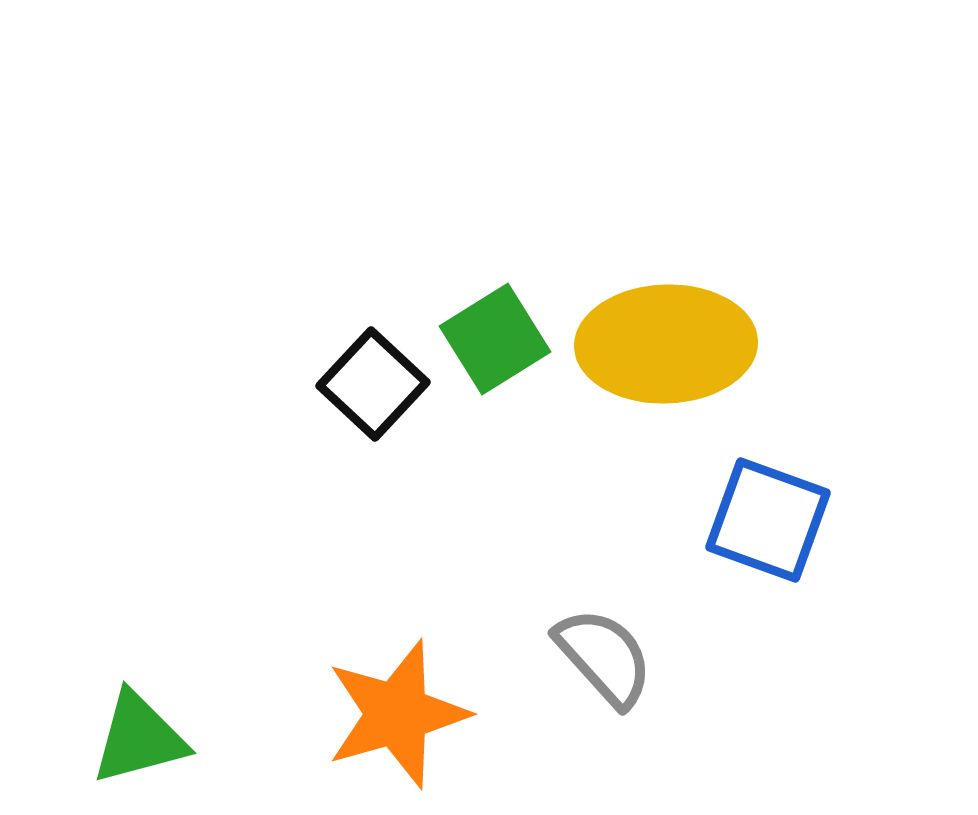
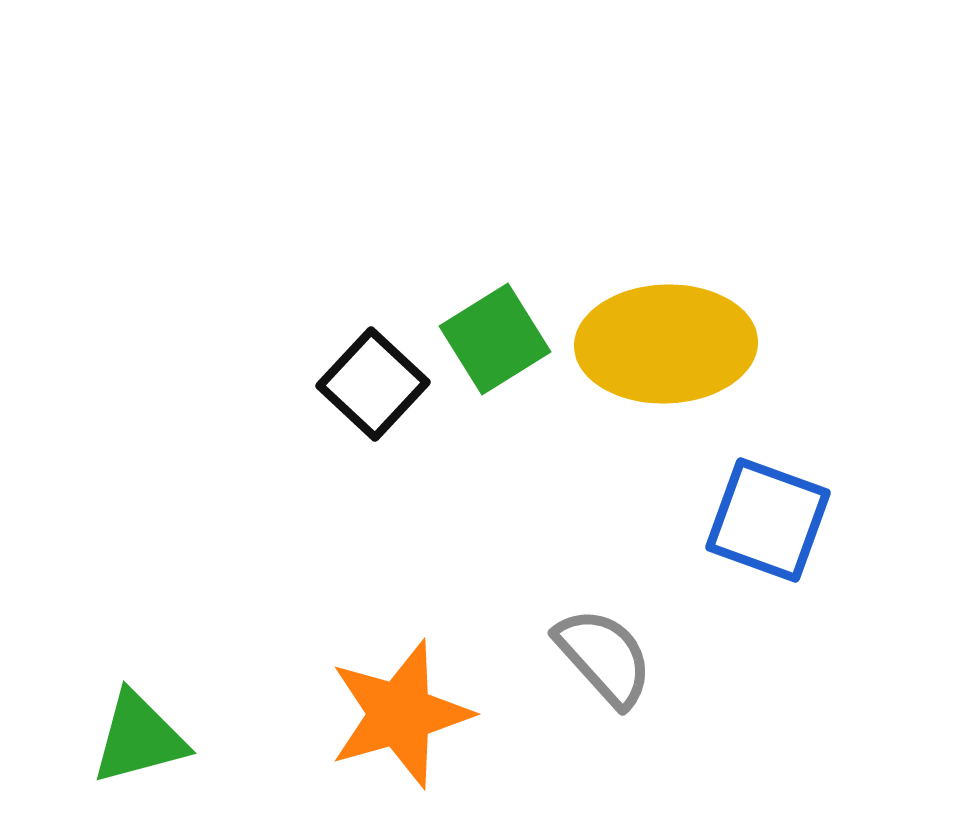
orange star: moved 3 px right
